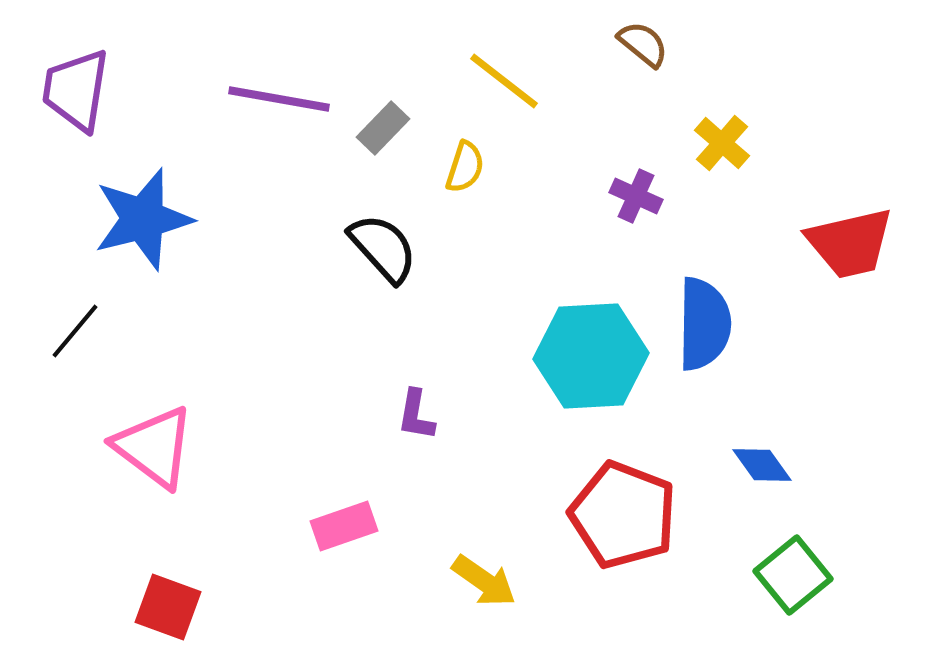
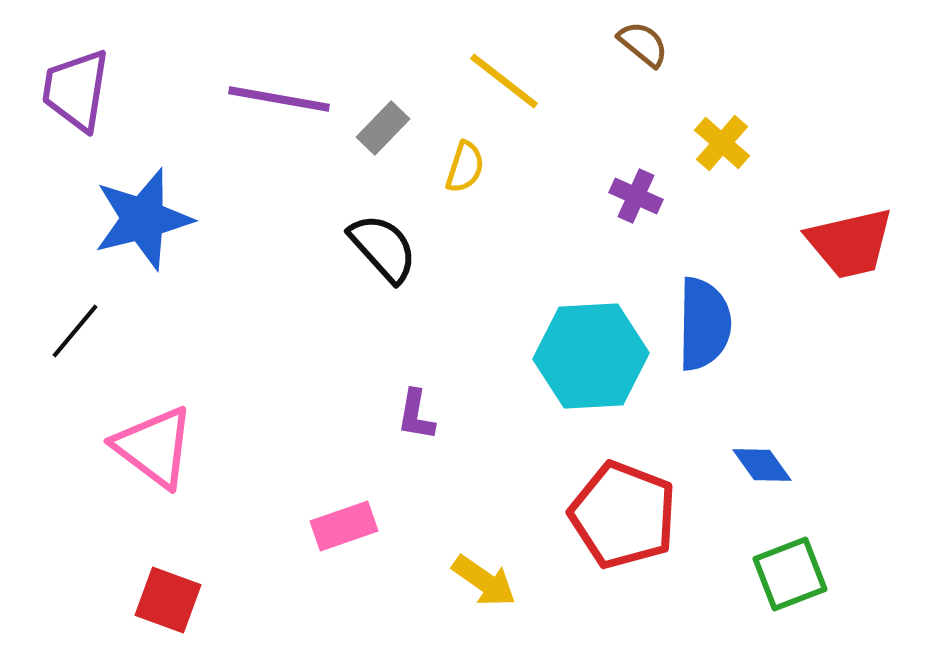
green square: moved 3 px left, 1 px up; rotated 18 degrees clockwise
red square: moved 7 px up
